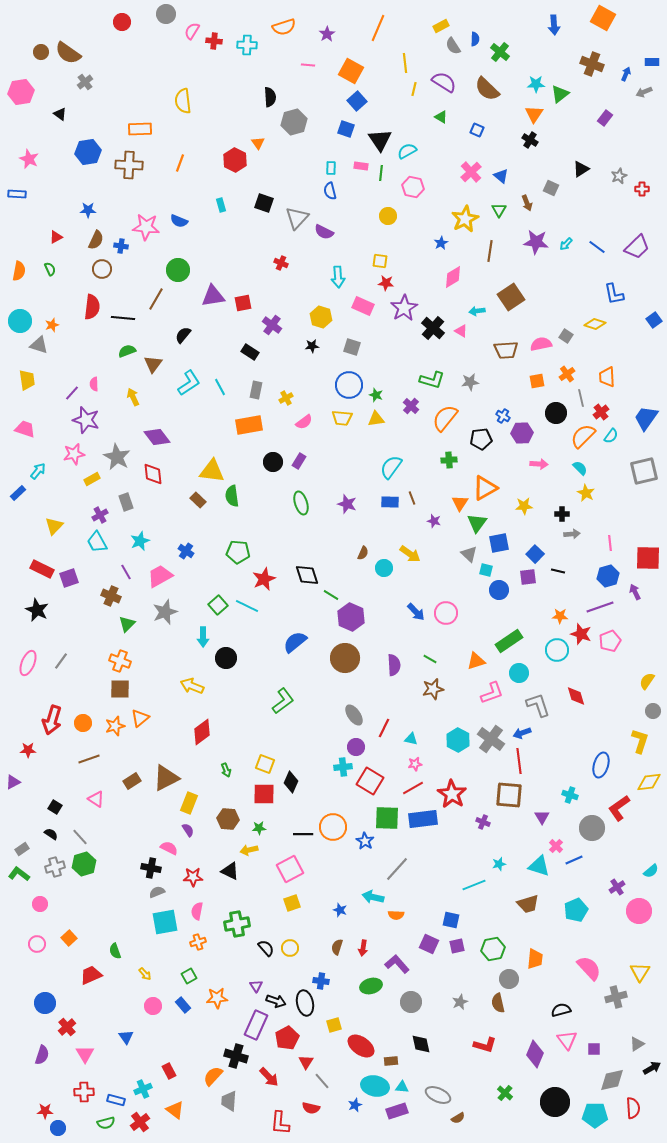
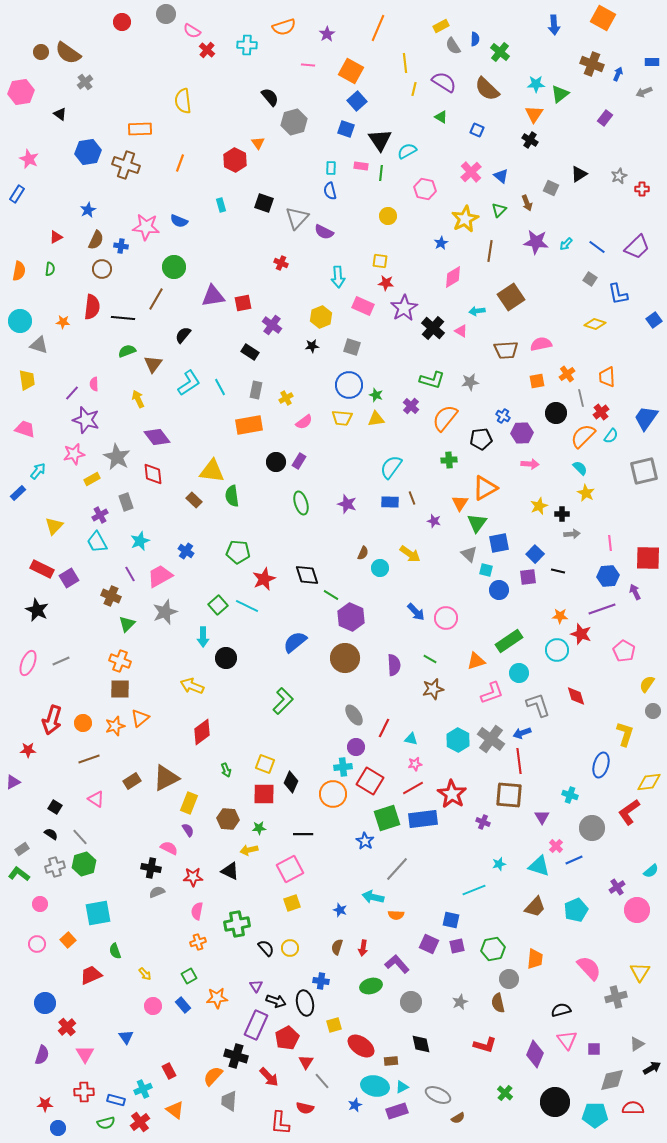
pink semicircle at (192, 31): rotated 90 degrees counterclockwise
red cross at (214, 41): moved 7 px left, 9 px down; rotated 35 degrees clockwise
blue arrow at (626, 74): moved 8 px left
black semicircle at (270, 97): rotated 36 degrees counterclockwise
brown cross at (129, 165): moved 3 px left; rotated 16 degrees clockwise
black triangle at (581, 169): moved 2 px left, 5 px down
pink hexagon at (413, 187): moved 12 px right, 2 px down
blue rectangle at (17, 194): rotated 60 degrees counterclockwise
blue star at (88, 210): rotated 28 degrees counterclockwise
green triangle at (499, 210): rotated 14 degrees clockwise
green semicircle at (50, 269): rotated 32 degrees clockwise
green circle at (178, 270): moved 4 px left, 3 px up
blue L-shape at (614, 294): moved 4 px right
yellow hexagon at (321, 317): rotated 20 degrees clockwise
orange star at (52, 325): moved 11 px right, 3 px up; rotated 24 degrees clockwise
gray square at (566, 336): moved 24 px right, 57 px up
yellow arrow at (133, 397): moved 5 px right, 2 px down
black circle at (273, 462): moved 3 px right
pink arrow at (539, 464): moved 9 px left
brown rectangle at (198, 500): moved 4 px left
yellow star at (524, 506): moved 15 px right; rotated 18 degrees counterclockwise
cyan circle at (384, 568): moved 4 px left
purple line at (126, 572): moved 4 px right, 2 px down
blue hexagon at (608, 576): rotated 10 degrees clockwise
purple square at (69, 578): rotated 12 degrees counterclockwise
purple line at (600, 607): moved 2 px right, 2 px down
pink circle at (446, 613): moved 5 px down
pink pentagon at (610, 641): moved 14 px right, 10 px down; rotated 20 degrees counterclockwise
gray line at (61, 661): rotated 30 degrees clockwise
yellow semicircle at (647, 681): moved 3 px down
green L-shape at (283, 701): rotated 8 degrees counterclockwise
yellow L-shape at (640, 741): moved 15 px left, 7 px up
red L-shape at (619, 808): moved 10 px right, 4 px down
green square at (387, 818): rotated 20 degrees counterclockwise
orange circle at (333, 827): moved 33 px up
cyan line at (474, 885): moved 5 px down
brown trapezoid at (528, 904): moved 7 px right, 3 px down; rotated 30 degrees counterclockwise
pink circle at (639, 911): moved 2 px left, 1 px up
cyan square at (165, 922): moved 67 px left, 9 px up
orange square at (69, 938): moved 1 px left, 2 px down
cyan triangle at (402, 1087): rotated 32 degrees counterclockwise
red semicircle at (311, 1108): moved 6 px left
red semicircle at (633, 1108): rotated 85 degrees counterclockwise
red star at (45, 1111): moved 7 px up
